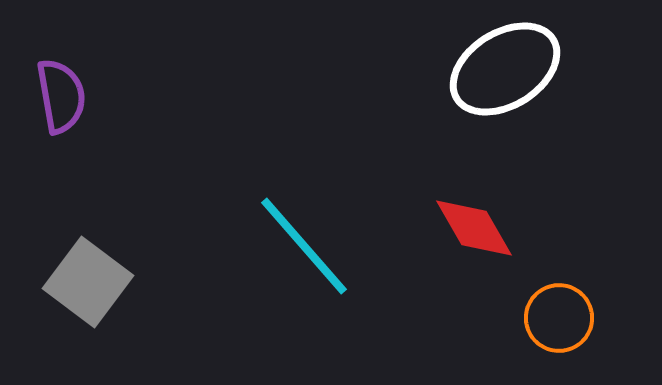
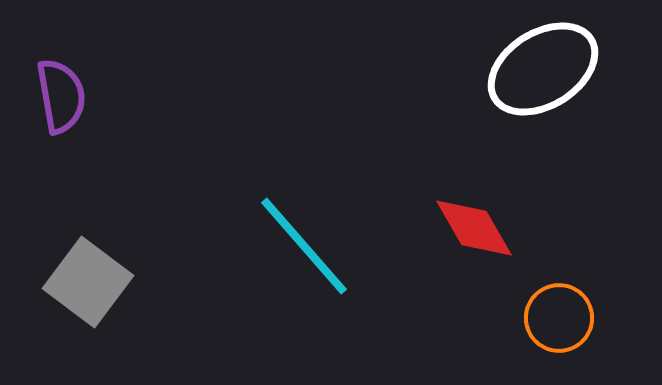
white ellipse: moved 38 px right
